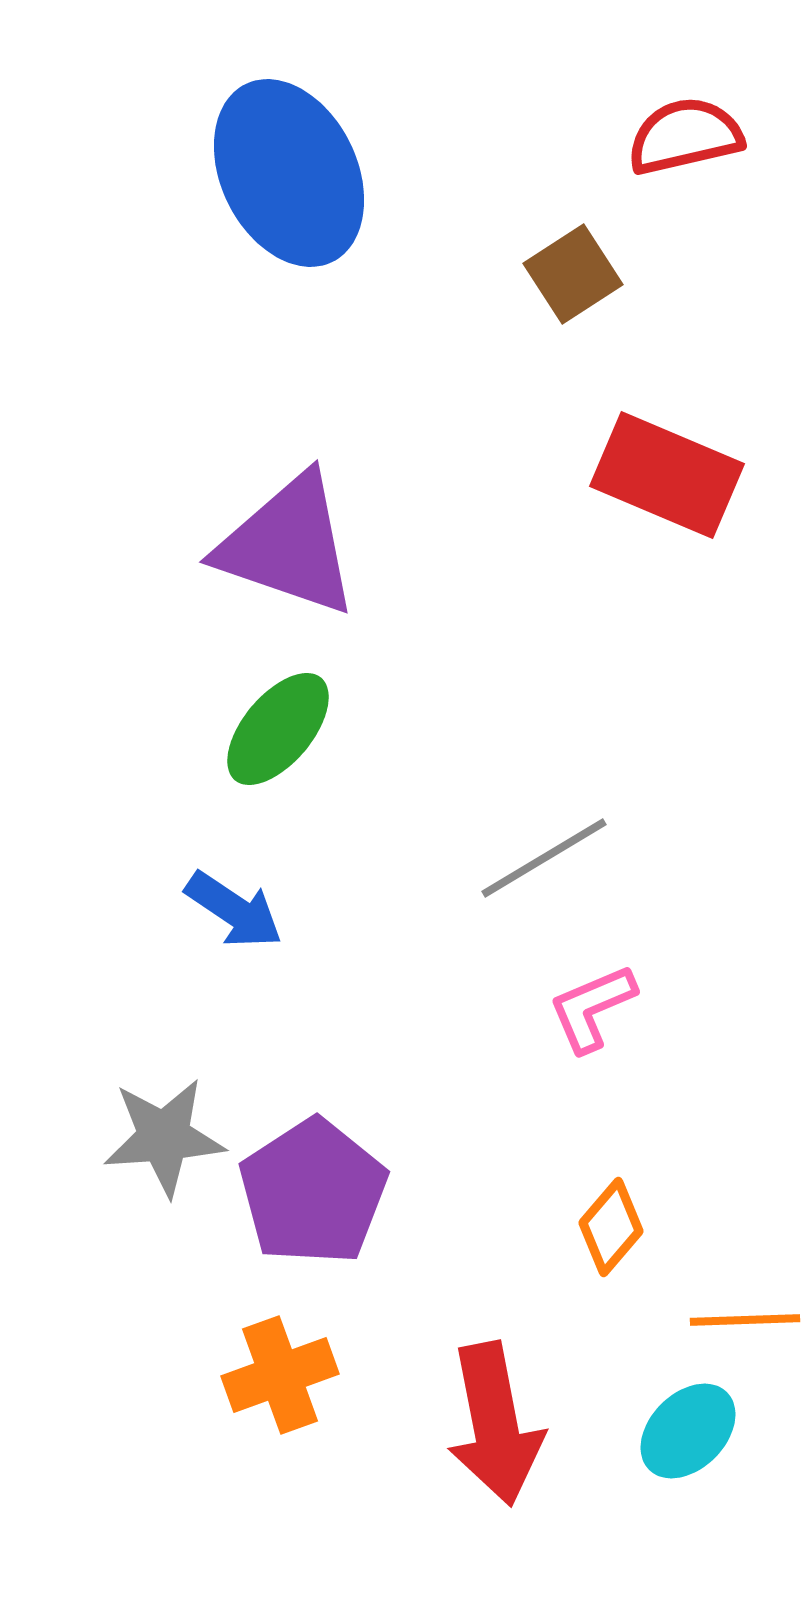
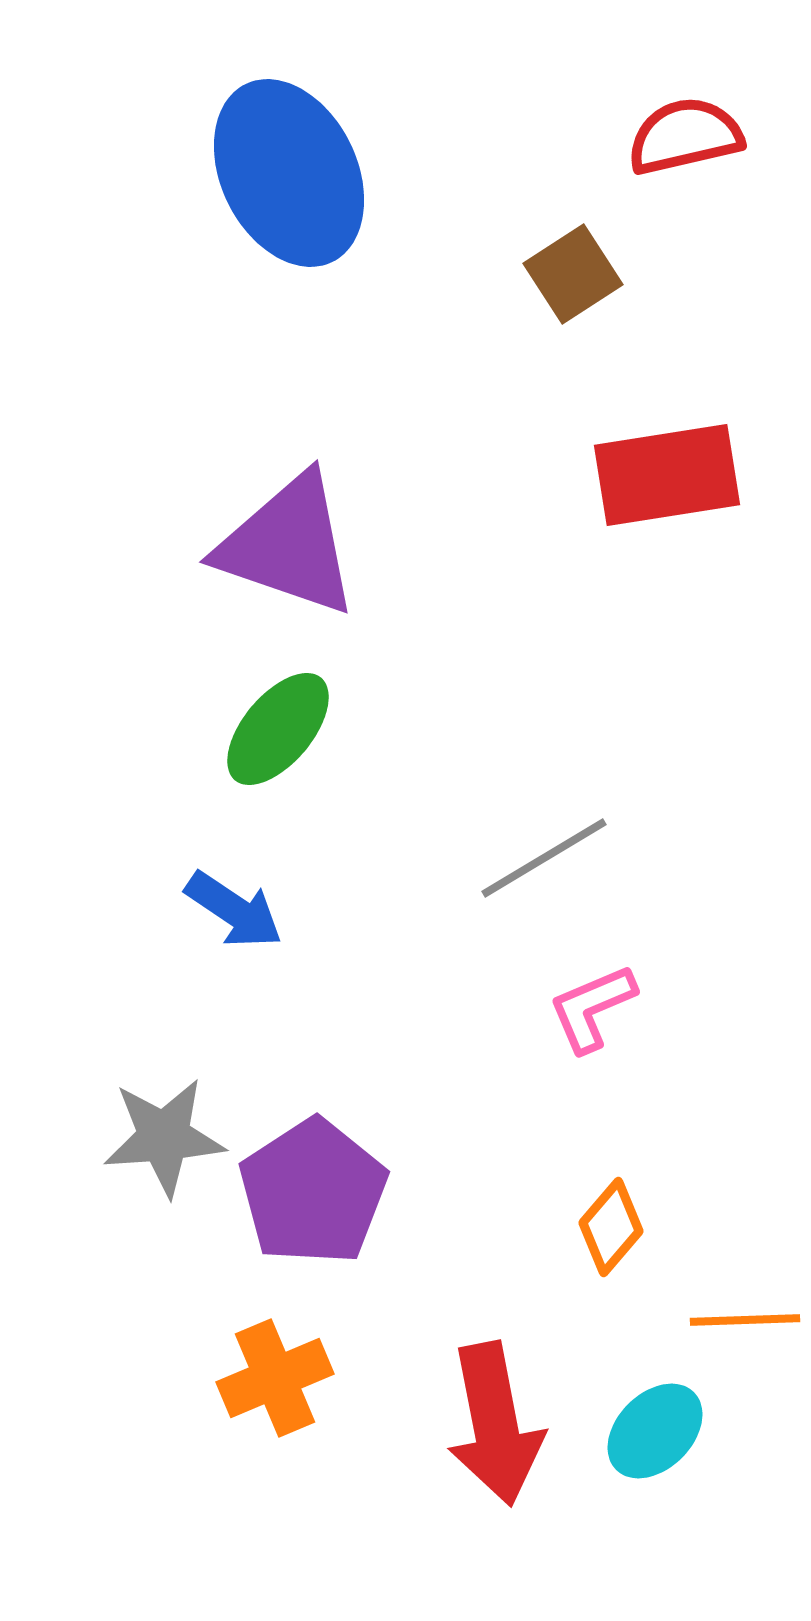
red rectangle: rotated 32 degrees counterclockwise
orange cross: moved 5 px left, 3 px down; rotated 3 degrees counterclockwise
cyan ellipse: moved 33 px left
